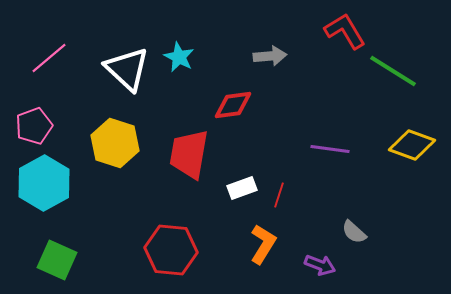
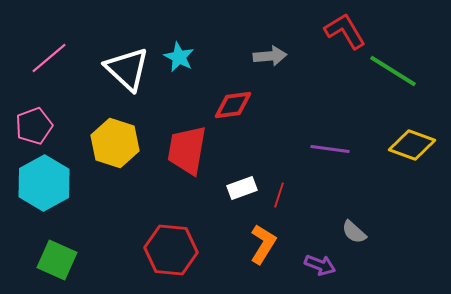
red trapezoid: moved 2 px left, 4 px up
